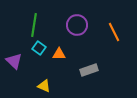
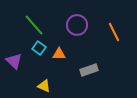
green line: rotated 50 degrees counterclockwise
